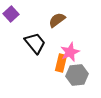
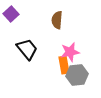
brown semicircle: rotated 48 degrees counterclockwise
black trapezoid: moved 8 px left, 6 px down
pink star: rotated 12 degrees clockwise
orange rectangle: moved 3 px right, 2 px down; rotated 24 degrees counterclockwise
